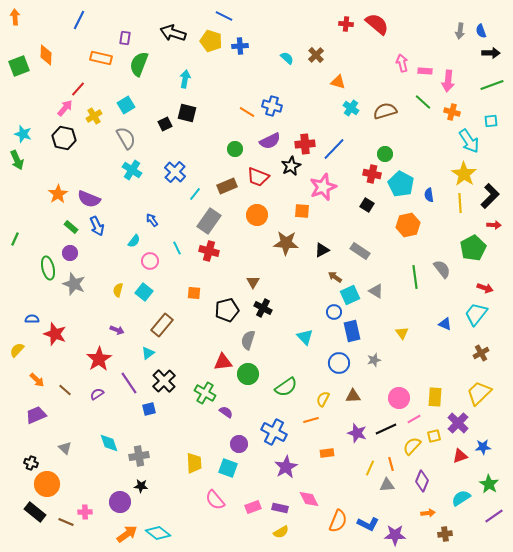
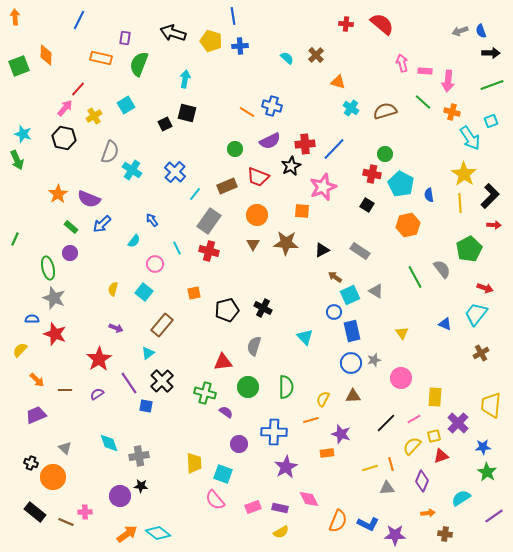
blue line at (224, 16): moved 9 px right; rotated 54 degrees clockwise
red semicircle at (377, 24): moved 5 px right
gray arrow at (460, 31): rotated 63 degrees clockwise
cyan square at (491, 121): rotated 16 degrees counterclockwise
gray semicircle at (126, 138): moved 16 px left, 14 px down; rotated 50 degrees clockwise
cyan arrow at (469, 141): moved 1 px right, 3 px up
blue arrow at (97, 226): moved 5 px right, 2 px up; rotated 72 degrees clockwise
green pentagon at (473, 248): moved 4 px left, 1 px down
pink circle at (150, 261): moved 5 px right, 3 px down
green line at (415, 277): rotated 20 degrees counterclockwise
brown triangle at (253, 282): moved 38 px up
gray star at (74, 284): moved 20 px left, 14 px down
yellow semicircle at (118, 290): moved 5 px left, 1 px up
orange square at (194, 293): rotated 16 degrees counterclockwise
purple arrow at (117, 330): moved 1 px left, 2 px up
gray semicircle at (248, 340): moved 6 px right, 6 px down
yellow semicircle at (17, 350): moved 3 px right
blue circle at (339, 363): moved 12 px right
green circle at (248, 374): moved 13 px down
black cross at (164, 381): moved 2 px left
green semicircle at (286, 387): rotated 55 degrees counterclockwise
brown line at (65, 390): rotated 40 degrees counterclockwise
green cross at (205, 393): rotated 15 degrees counterclockwise
yellow trapezoid at (479, 393): moved 12 px right, 12 px down; rotated 40 degrees counterclockwise
pink circle at (399, 398): moved 2 px right, 20 px up
blue square at (149, 409): moved 3 px left, 3 px up; rotated 24 degrees clockwise
black line at (386, 429): moved 6 px up; rotated 20 degrees counterclockwise
blue cross at (274, 432): rotated 25 degrees counterclockwise
purple star at (357, 433): moved 16 px left, 1 px down
red triangle at (460, 456): moved 19 px left
cyan square at (228, 468): moved 5 px left, 6 px down
yellow line at (370, 468): rotated 49 degrees clockwise
orange circle at (47, 484): moved 6 px right, 7 px up
green star at (489, 484): moved 2 px left, 12 px up
gray triangle at (387, 485): moved 3 px down
purple circle at (120, 502): moved 6 px up
brown cross at (445, 534): rotated 16 degrees clockwise
